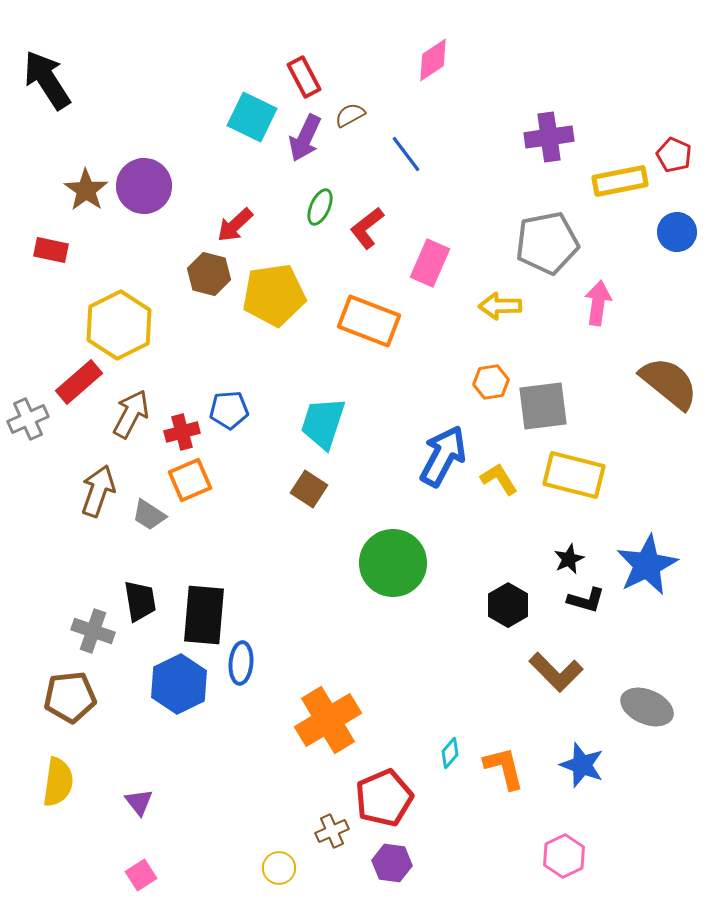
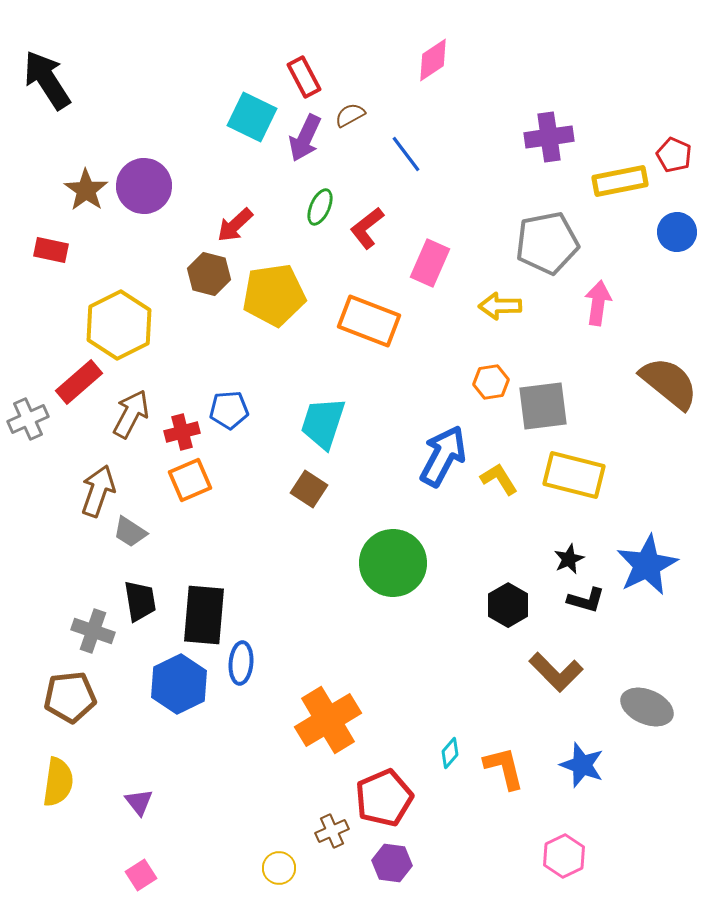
gray trapezoid at (149, 515): moved 19 px left, 17 px down
